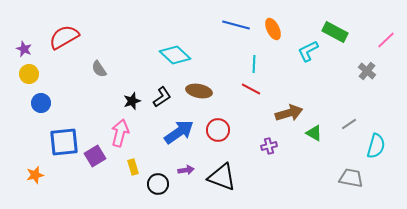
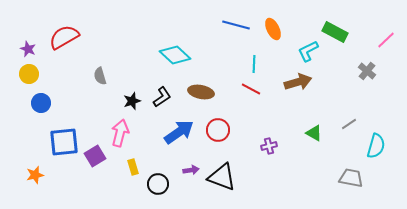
purple star: moved 4 px right
gray semicircle: moved 1 px right, 7 px down; rotated 18 degrees clockwise
brown ellipse: moved 2 px right, 1 px down
brown arrow: moved 9 px right, 31 px up
purple arrow: moved 5 px right
